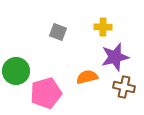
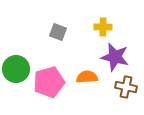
purple star: rotated 28 degrees clockwise
green circle: moved 2 px up
orange semicircle: rotated 10 degrees clockwise
brown cross: moved 2 px right
pink pentagon: moved 3 px right, 11 px up
